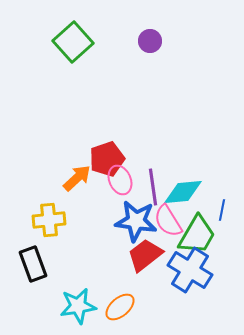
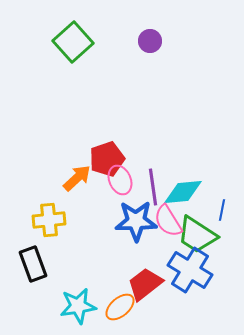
blue star: rotated 9 degrees counterclockwise
green trapezoid: rotated 93 degrees clockwise
red trapezoid: moved 29 px down
